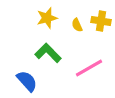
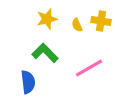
yellow star: moved 1 px down
green L-shape: moved 3 px left
blue semicircle: moved 1 px right, 1 px down; rotated 35 degrees clockwise
